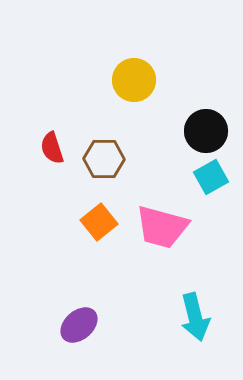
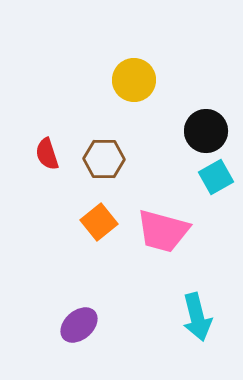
red semicircle: moved 5 px left, 6 px down
cyan square: moved 5 px right
pink trapezoid: moved 1 px right, 4 px down
cyan arrow: moved 2 px right
